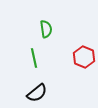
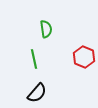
green line: moved 1 px down
black semicircle: rotated 10 degrees counterclockwise
